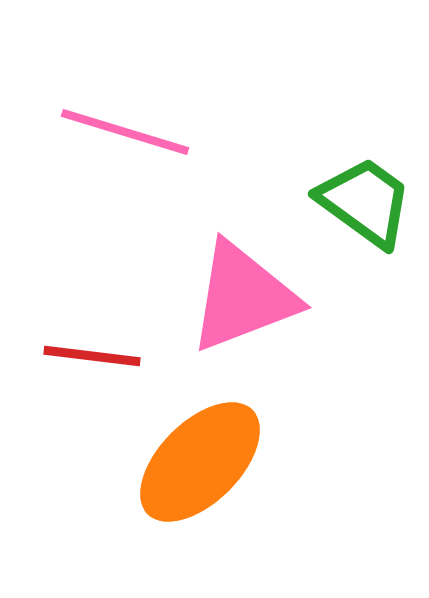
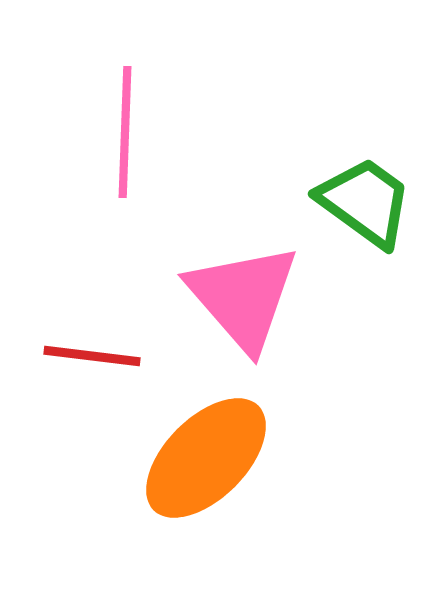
pink line: rotated 75 degrees clockwise
pink triangle: rotated 50 degrees counterclockwise
orange ellipse: moved 6 px right, 4 px up
